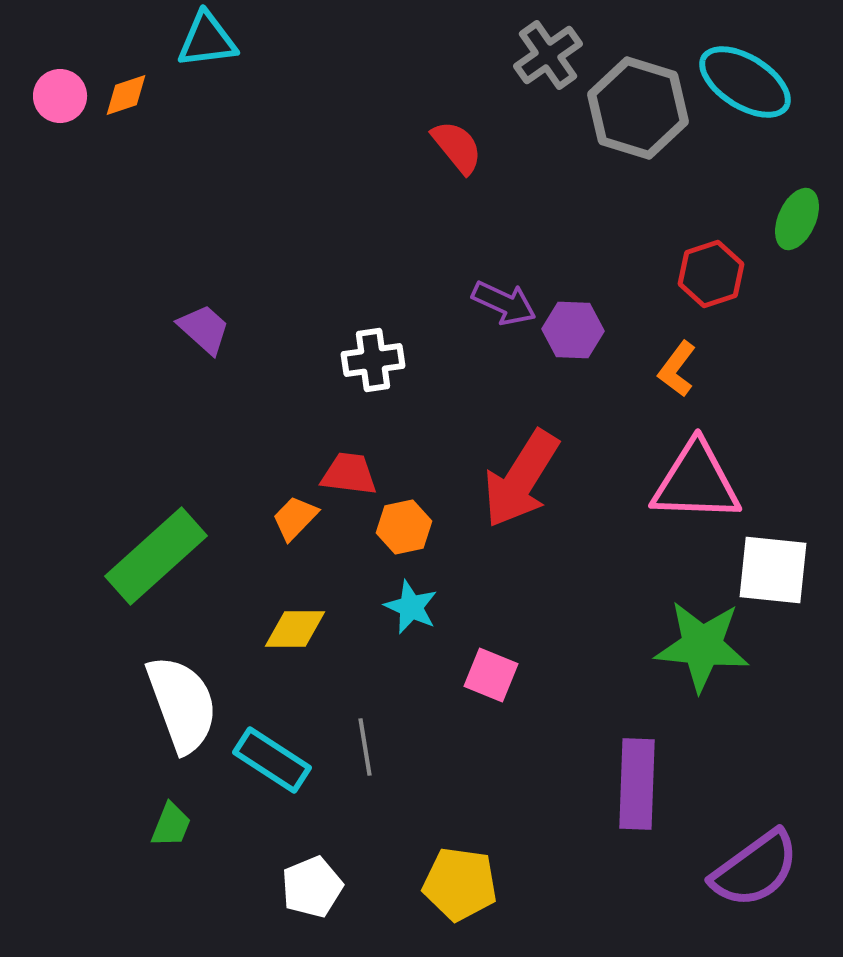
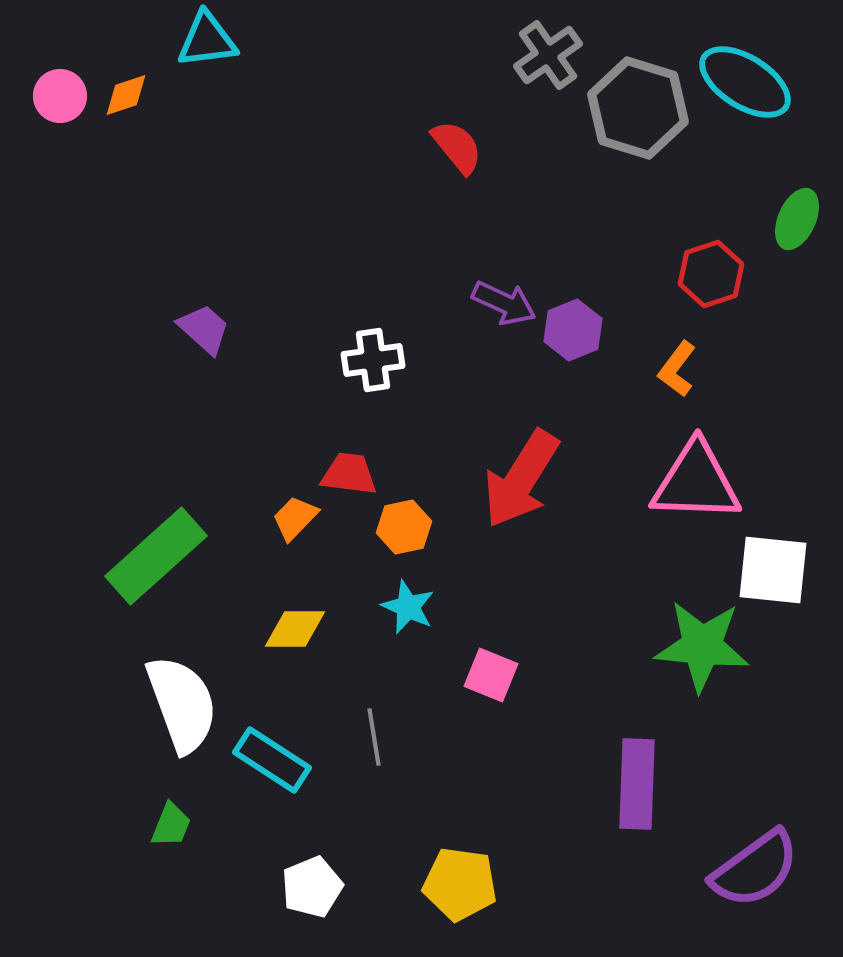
purple hexagon: rotated 24 degrees counterclockwise
cyan star: moved 3 px left
gray line: moved 9 px right, 10 px up
